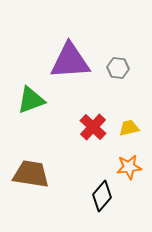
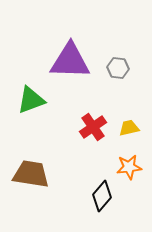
purple triangle: rotated 6 degrees clockwise
red cross: rotated 12 degrees clockwise
